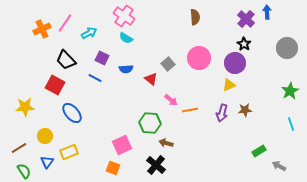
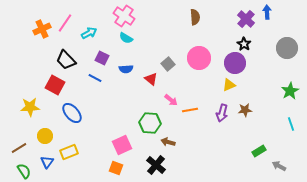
yellow star: moved 5 px right
brown arrow: moved 2 px right, 1 px up
orange square: moved 3 px right
